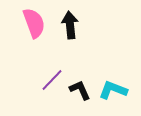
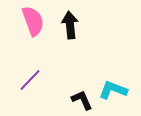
pink semicircle: moved 1 px left, 2 px up
purple line: moved 22 px left
black L-shape: moved 2 px right, 10 px down
